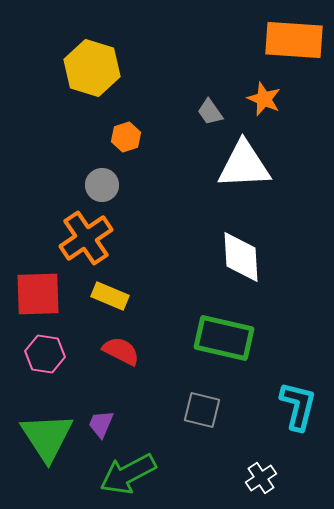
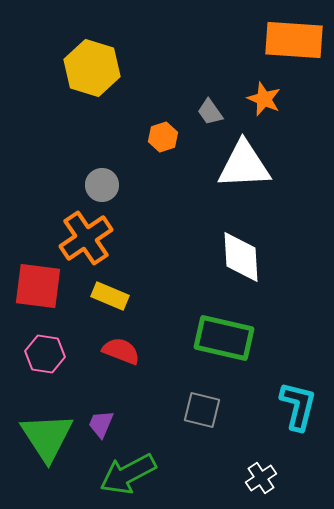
orange hexagon: moved 37 px right
red square: moved 8 px up; rotated 9 degrees clockwise
red semicircle: rotated 6 degrees counterclockwise
